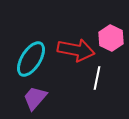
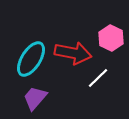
red arrow: moved 3 px left, 3 px down
white line: moved 1 px right; rotated 35 degrees clockwise
